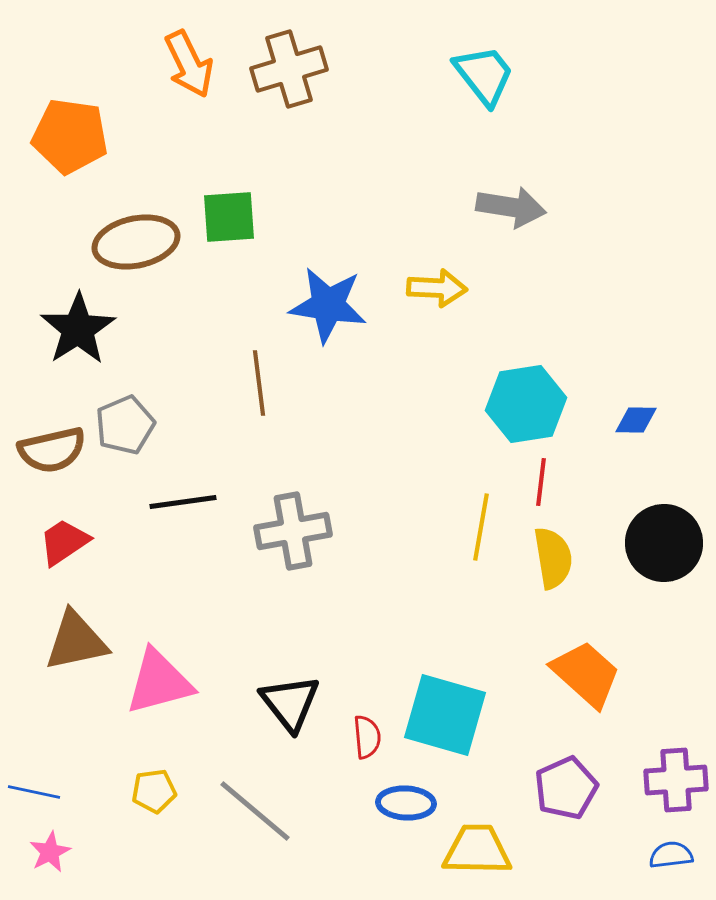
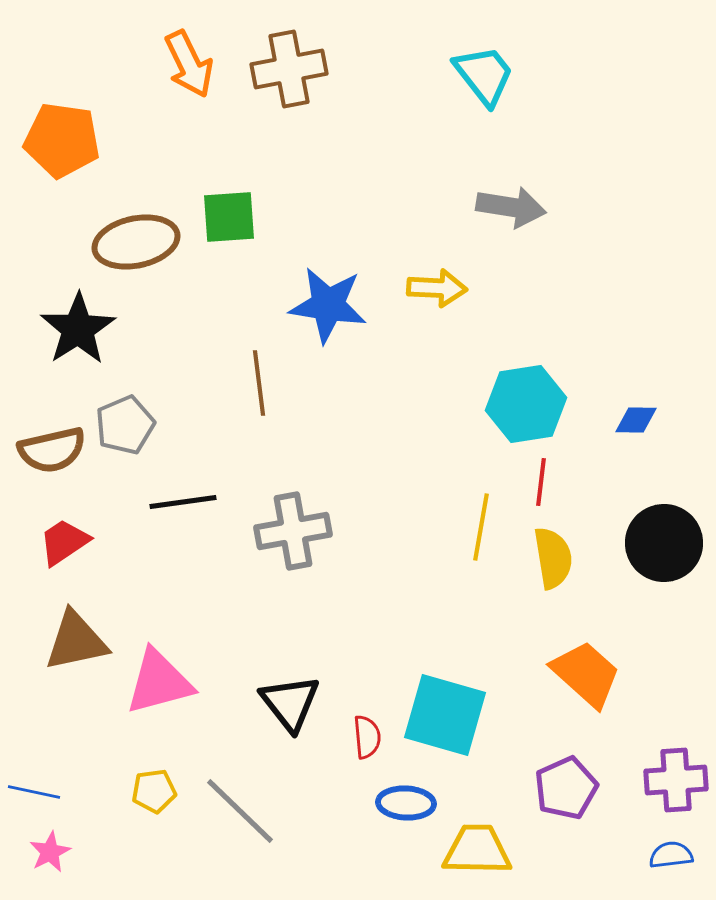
brown cross: rotated 6 degrees clockwise
orange pentagon: moved 8 px left, 4 px down
gray line: moved 15 px left; rotated 4 degrees clockwise
